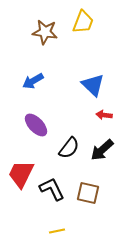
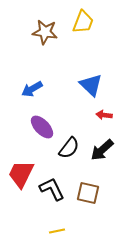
blue arrow: moved 1 px left, 8 px down
blue triangle: moved 2 px left
purple ellipse: moved 6 px right, 2 px down
